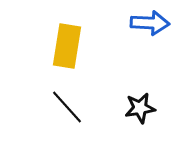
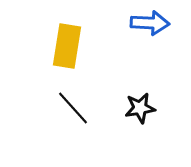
black line: moved 6 px right, 1 px down
